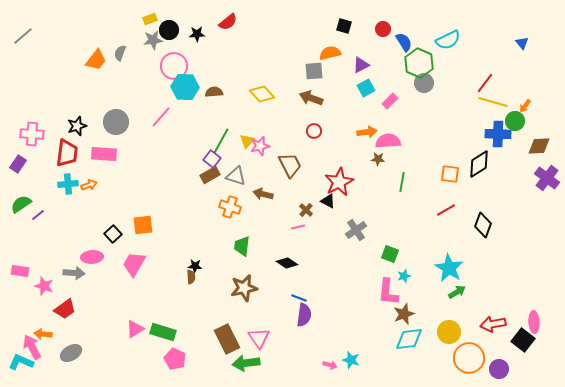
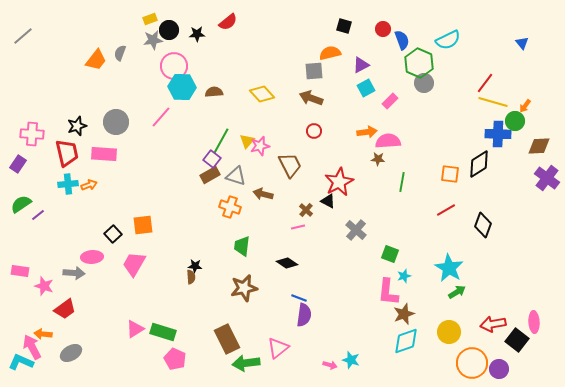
blue semicircle at (404, 42): moved 2 px left, 2 px up; rotated 12 degrees clockwise
cyan hexagon at (185, 87): moved 3 px left
red trapezoid at (67, 153): rotated 20 degrees counterclockwise
gray cross at (356, 230): rotated 15 degrees counterclockwise
pink triangle at (259, 338): moved 19 px right, 10 px down; rotated 25 degrees clockwise
cyan diamond at (409, 339): moved 3 px left, 2 px down; rotated 12 degrees counterclockwise
black square at (523, 340): moved 6 px left
orange circle at (469, 358): moved 3 px right, 5 px down
